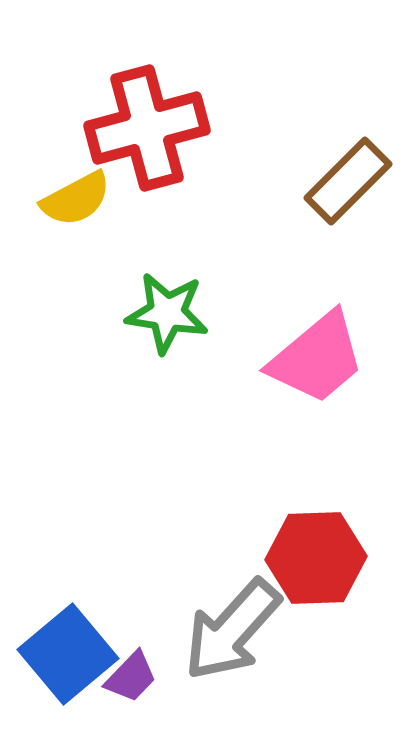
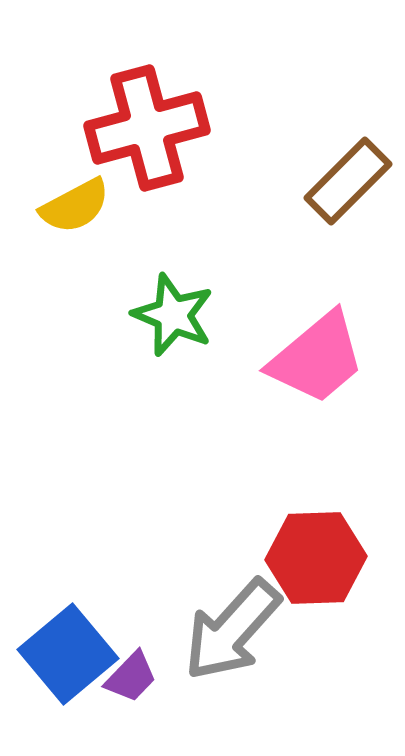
yellow semicircle: moved 1 px left, 7 px down
green star: moved 6 px right, 2 px down; rotated 14 degrees clockwise
